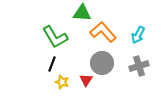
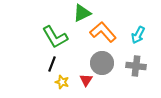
green triangle: rotated 30 degrees counterclockwise
gray cross: moved 3 px left; rotated 24 degrees clockwise
